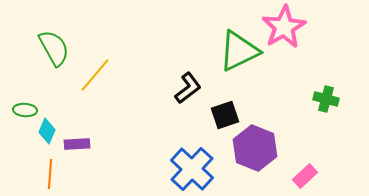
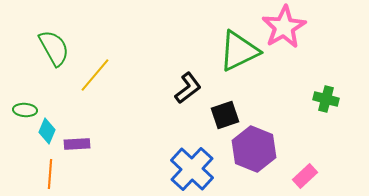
purple hexagon: moved 1 px left, 1 px down
